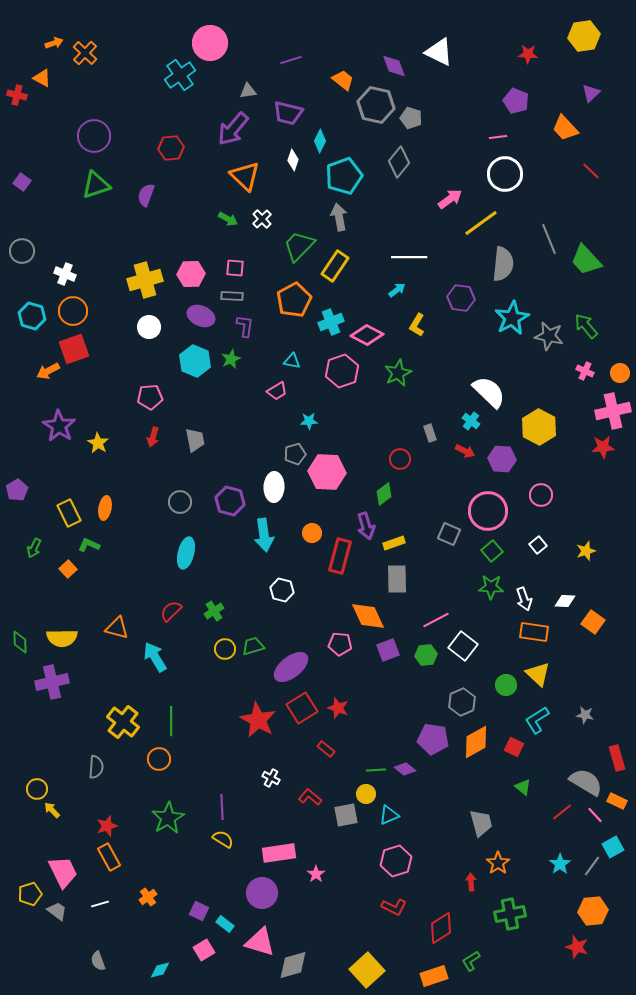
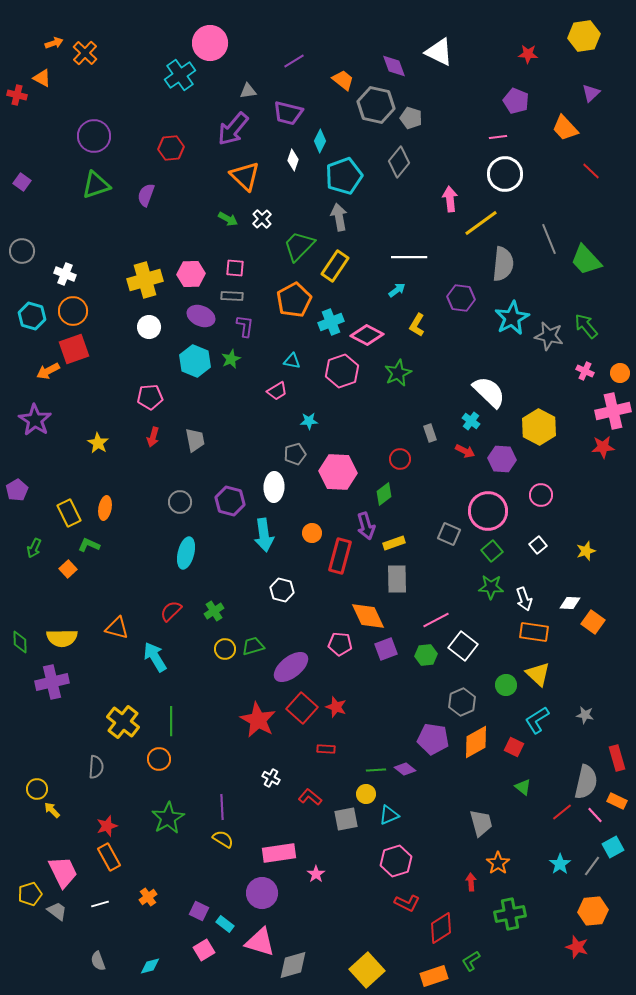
purple line at (291, 60): moved 3 px right, 1 px down; rotated 15 degrees counterclockwise
pink arrow at (450, 199): rotated 60 degrees counterclockwise
purple star at (59, 426): moved 24 px left, 6 px up
pink hexagon at (327, 472): moved 11 px right
white diamond at (565, 601): moved 5 px right, 2 px down
purple square at (388, 650): moved 2 px left, 1 px up
red square at (302, 708): rotated 16 degrees counterclockwise
red star at (338, 708): moved 2 px left, 1 px up
red rectangle at (326, 749): rotated 36 degrees counterclockwise
gray semicircle at (586, 782): rotated 72 degrees clockwise
gray square at (346, 815): moved 4 px down
red L-shape at (394, 907): moved 13 px right, 4 px up
cyan diamond at (160, 970): moved 10 px left, 4 px up
